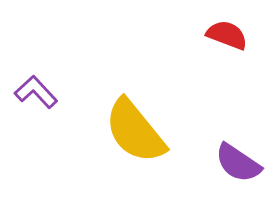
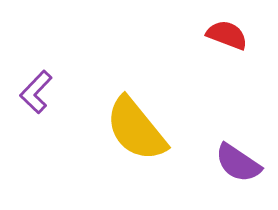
purple L-shape: rotated 93 degrees counterclockwise
yellow semicircle: moved 1 px right, 2 px up
